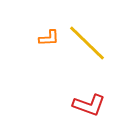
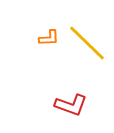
red L-shape: moved 18 px left
